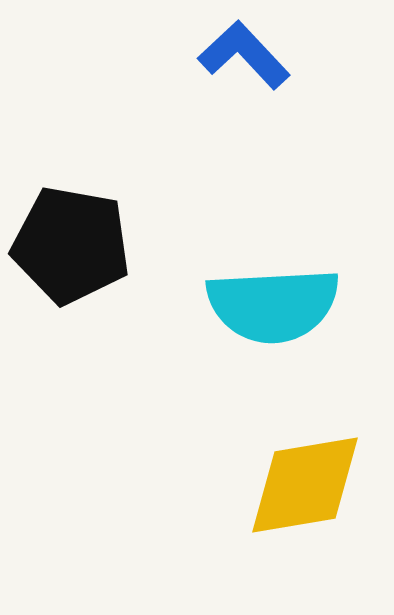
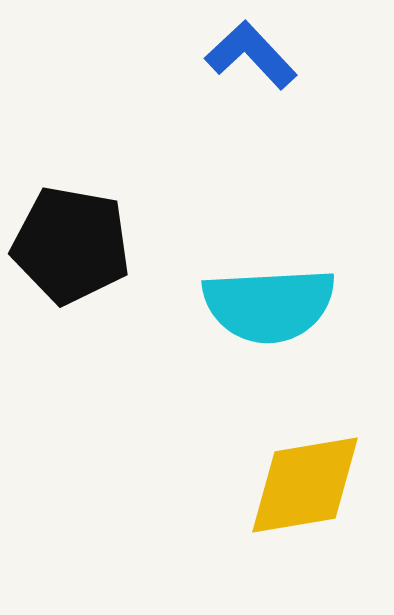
blue L-shape: moved 7 px right
cyan semicircle: moved 4 px left
